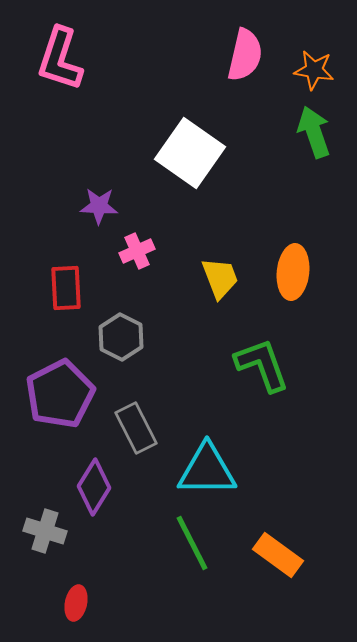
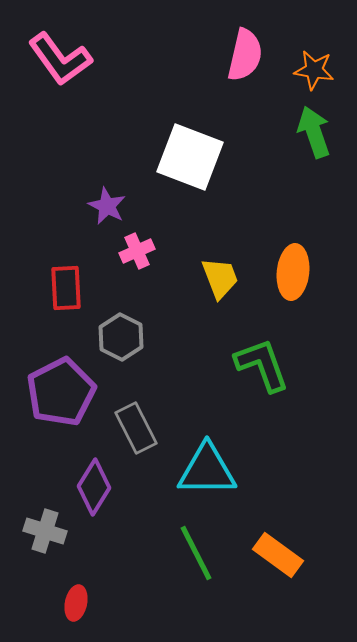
pink L-shape: rotated 54 degrees counterclockwise
white square: moved 4 px down; rotated 14 degrees counterclockwise
purple star: moved 8 px right; rotated 24 degrees clockwise
purple pentagon: moved 1 px right, 2 px up
green line: moved 4 px right, 10 px down
